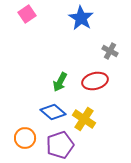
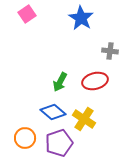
gray cross: rotated 21 degrees counterclockwise
purple pentagon: moved 1 px left, 2 px up
